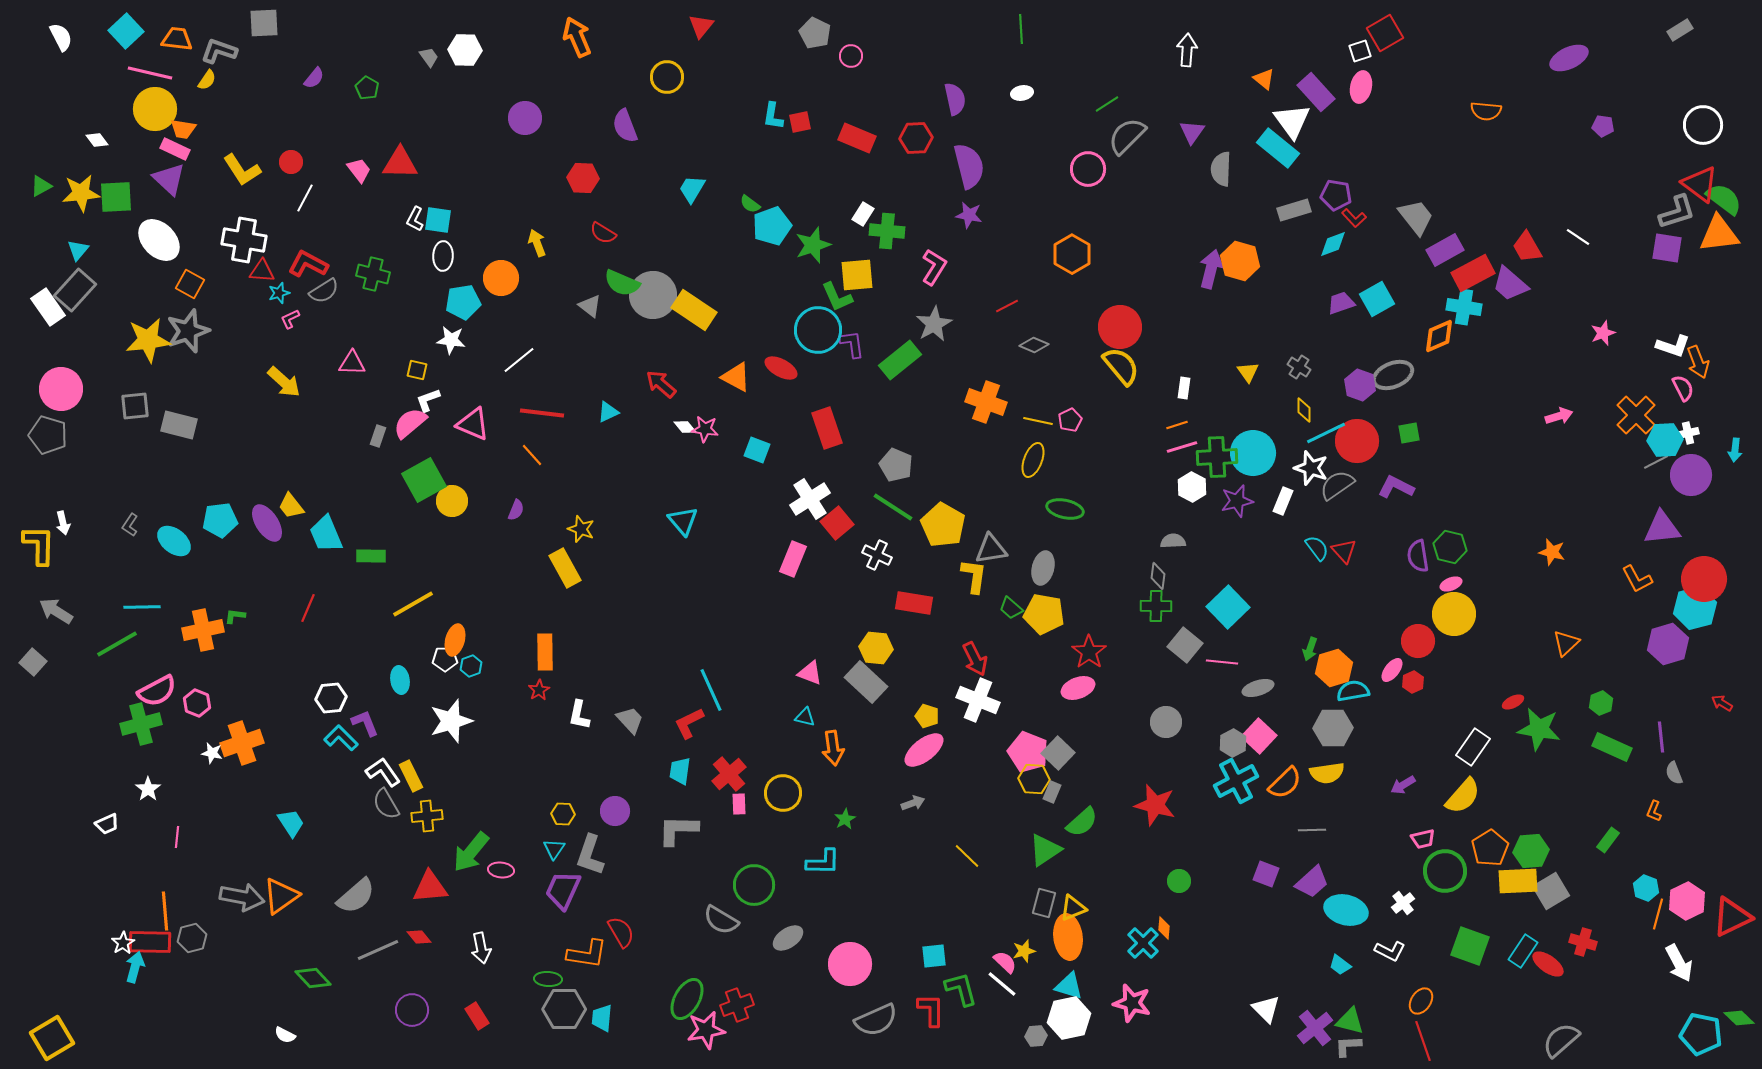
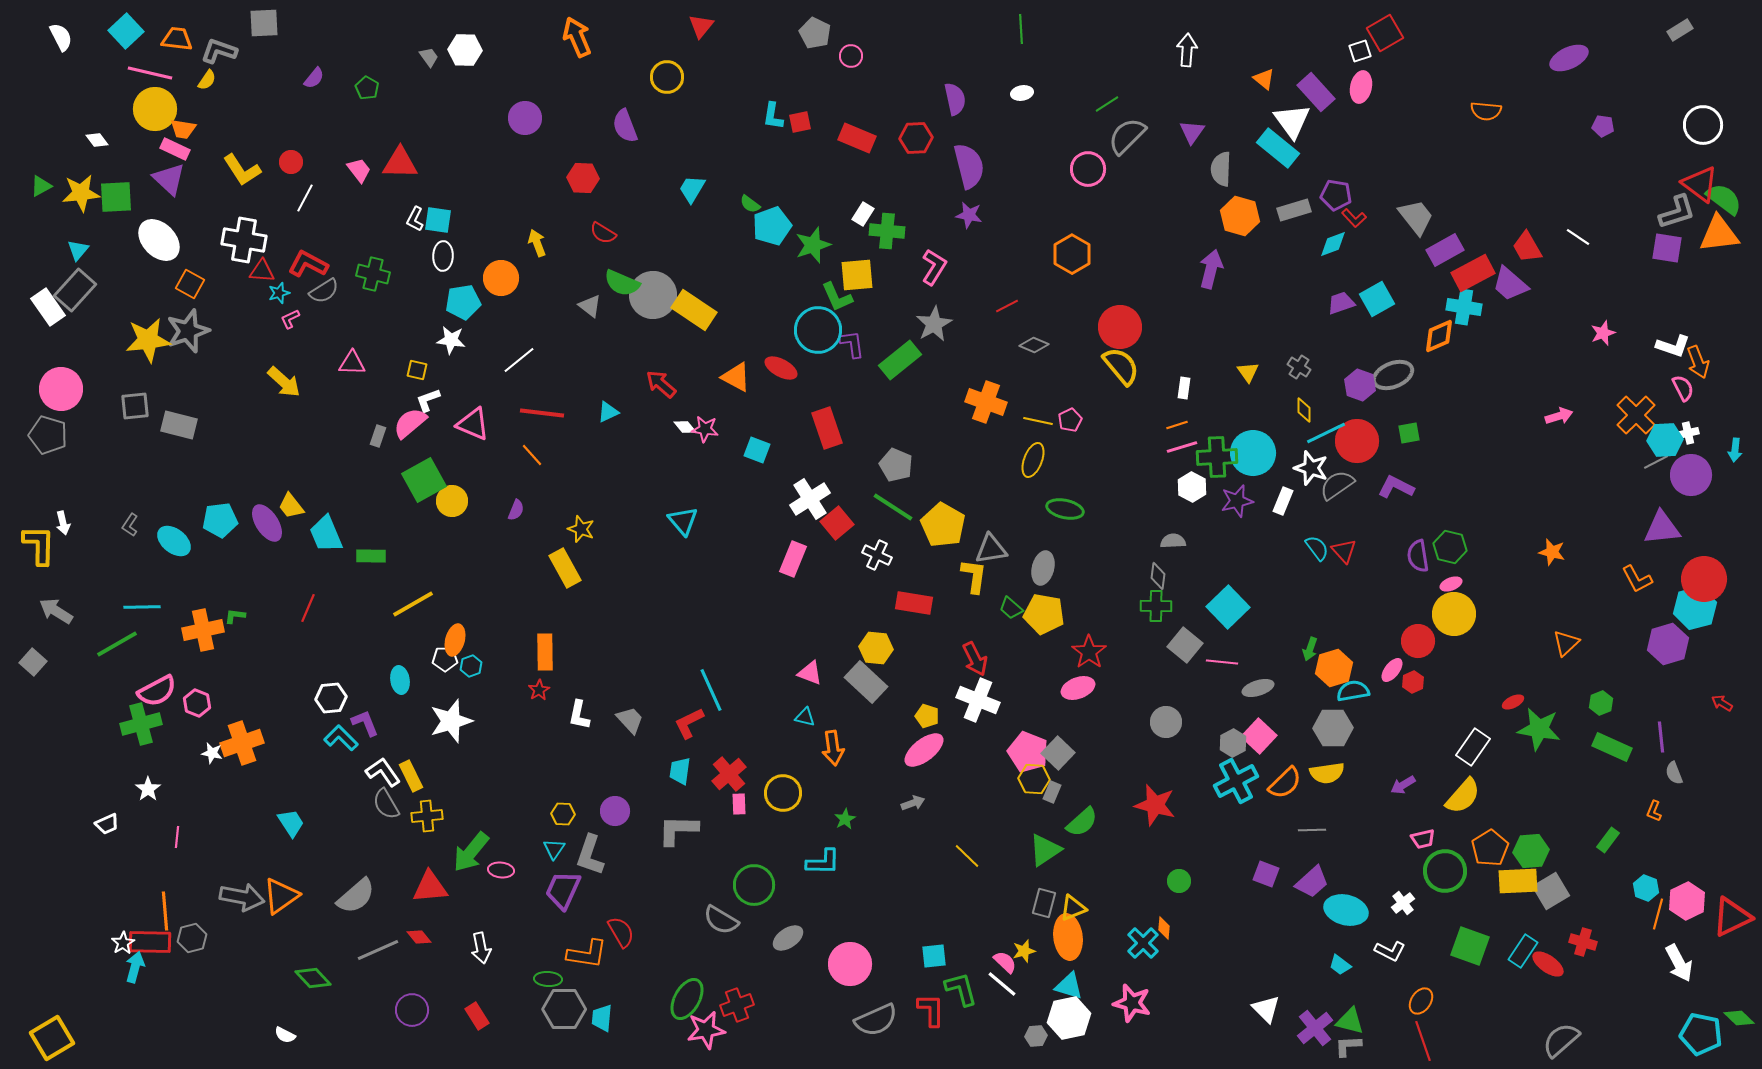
orange hexagon at (1240, 261): moved 45 px up
